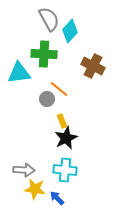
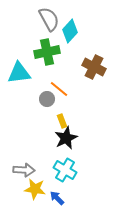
green cross: moved 3 px right, 2 px up; rotated 15 degrees counterclockwise
brown cross: moved 1 px right, 1 px down
cyan cross: rotated 25 degrees clockwise
